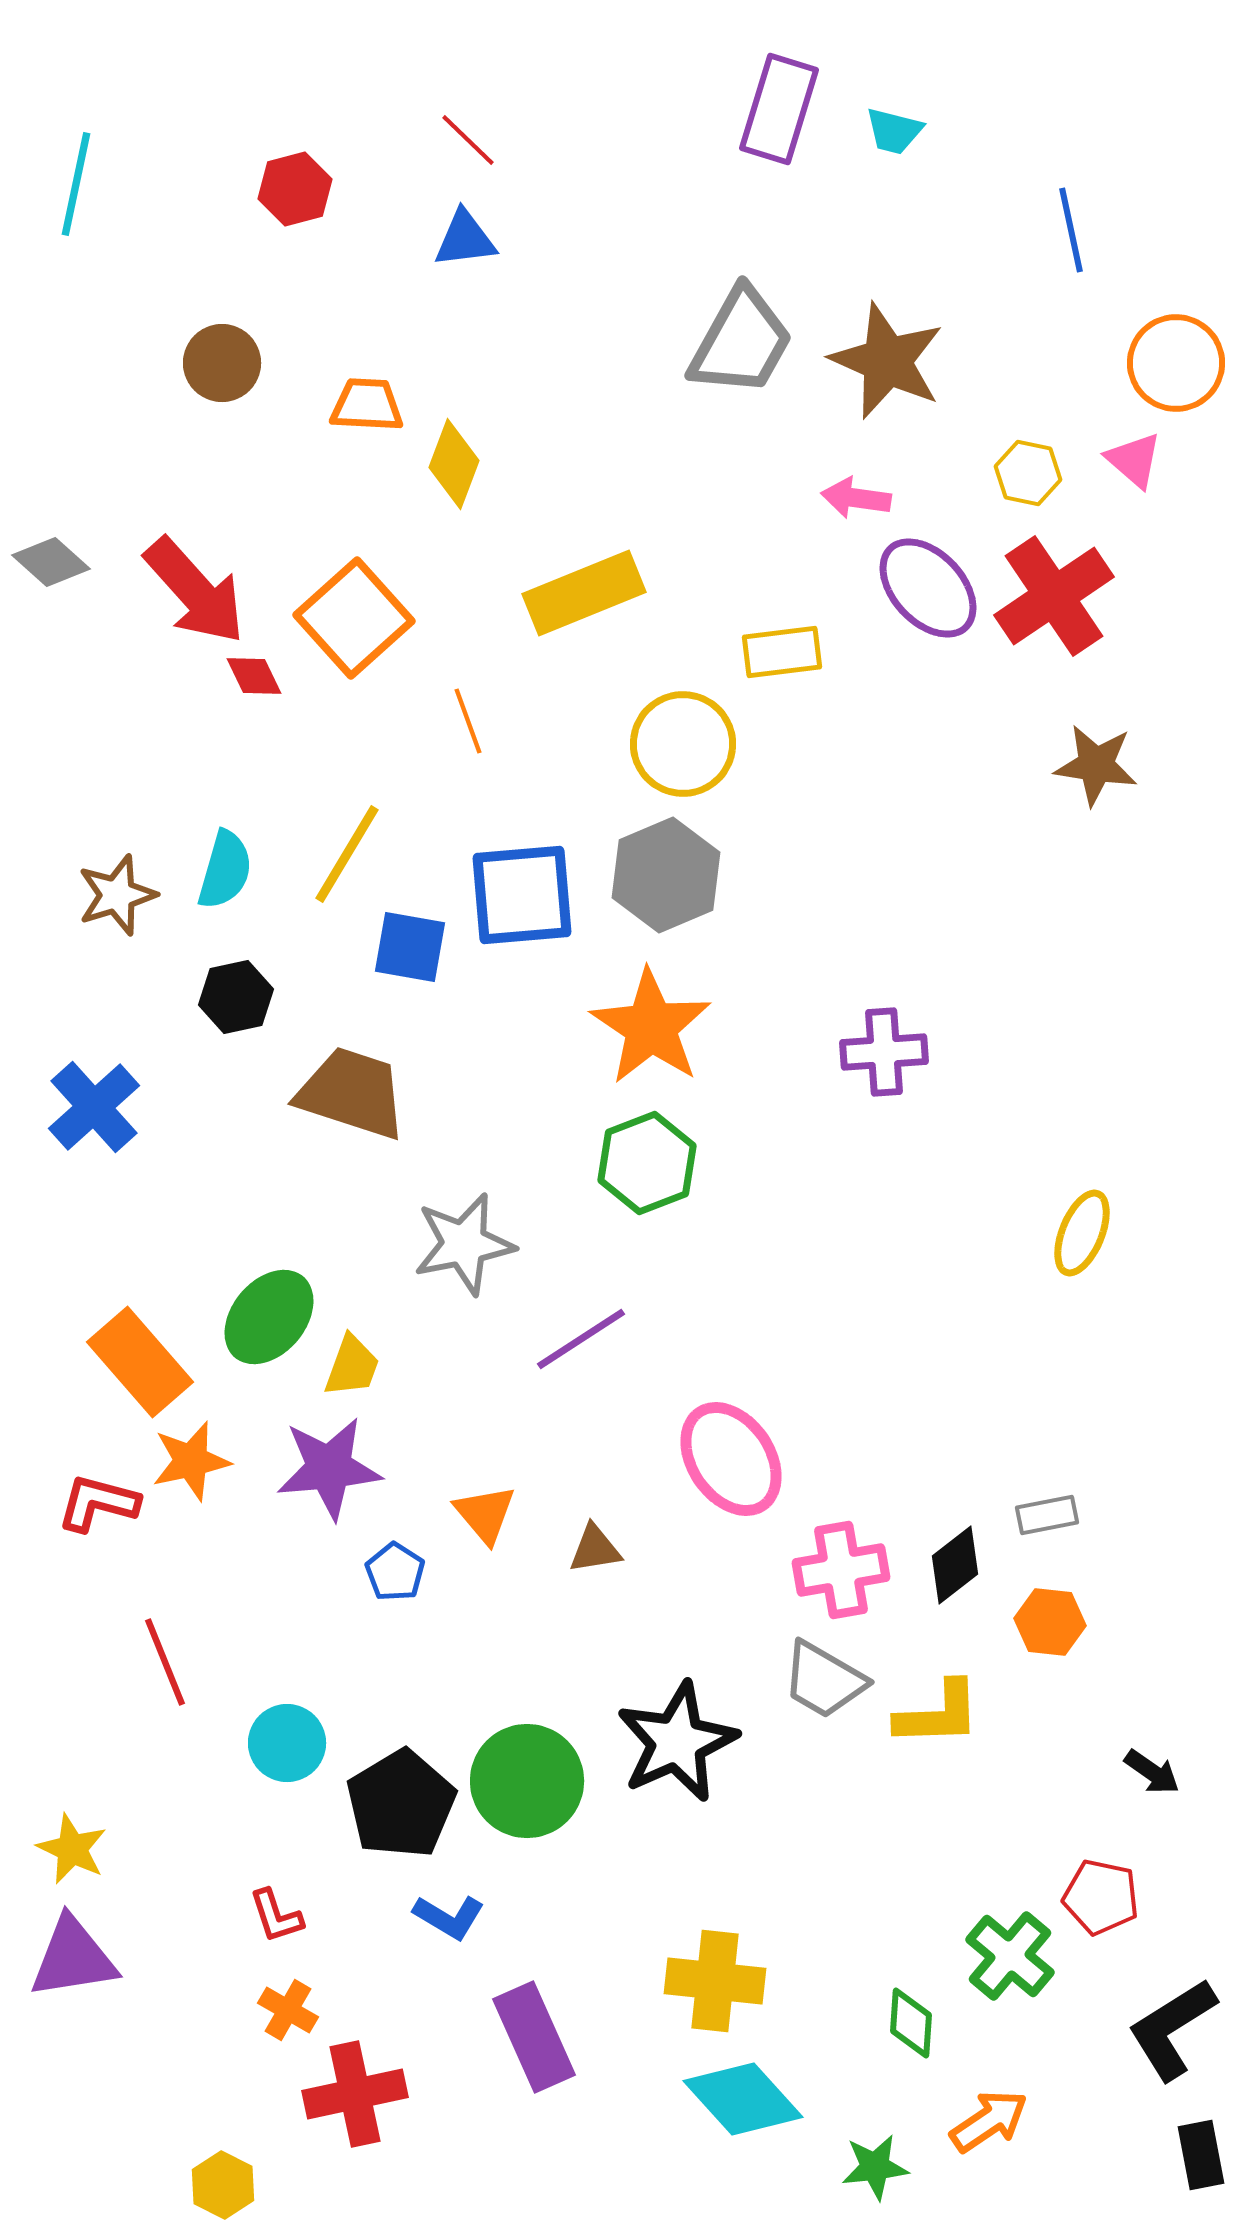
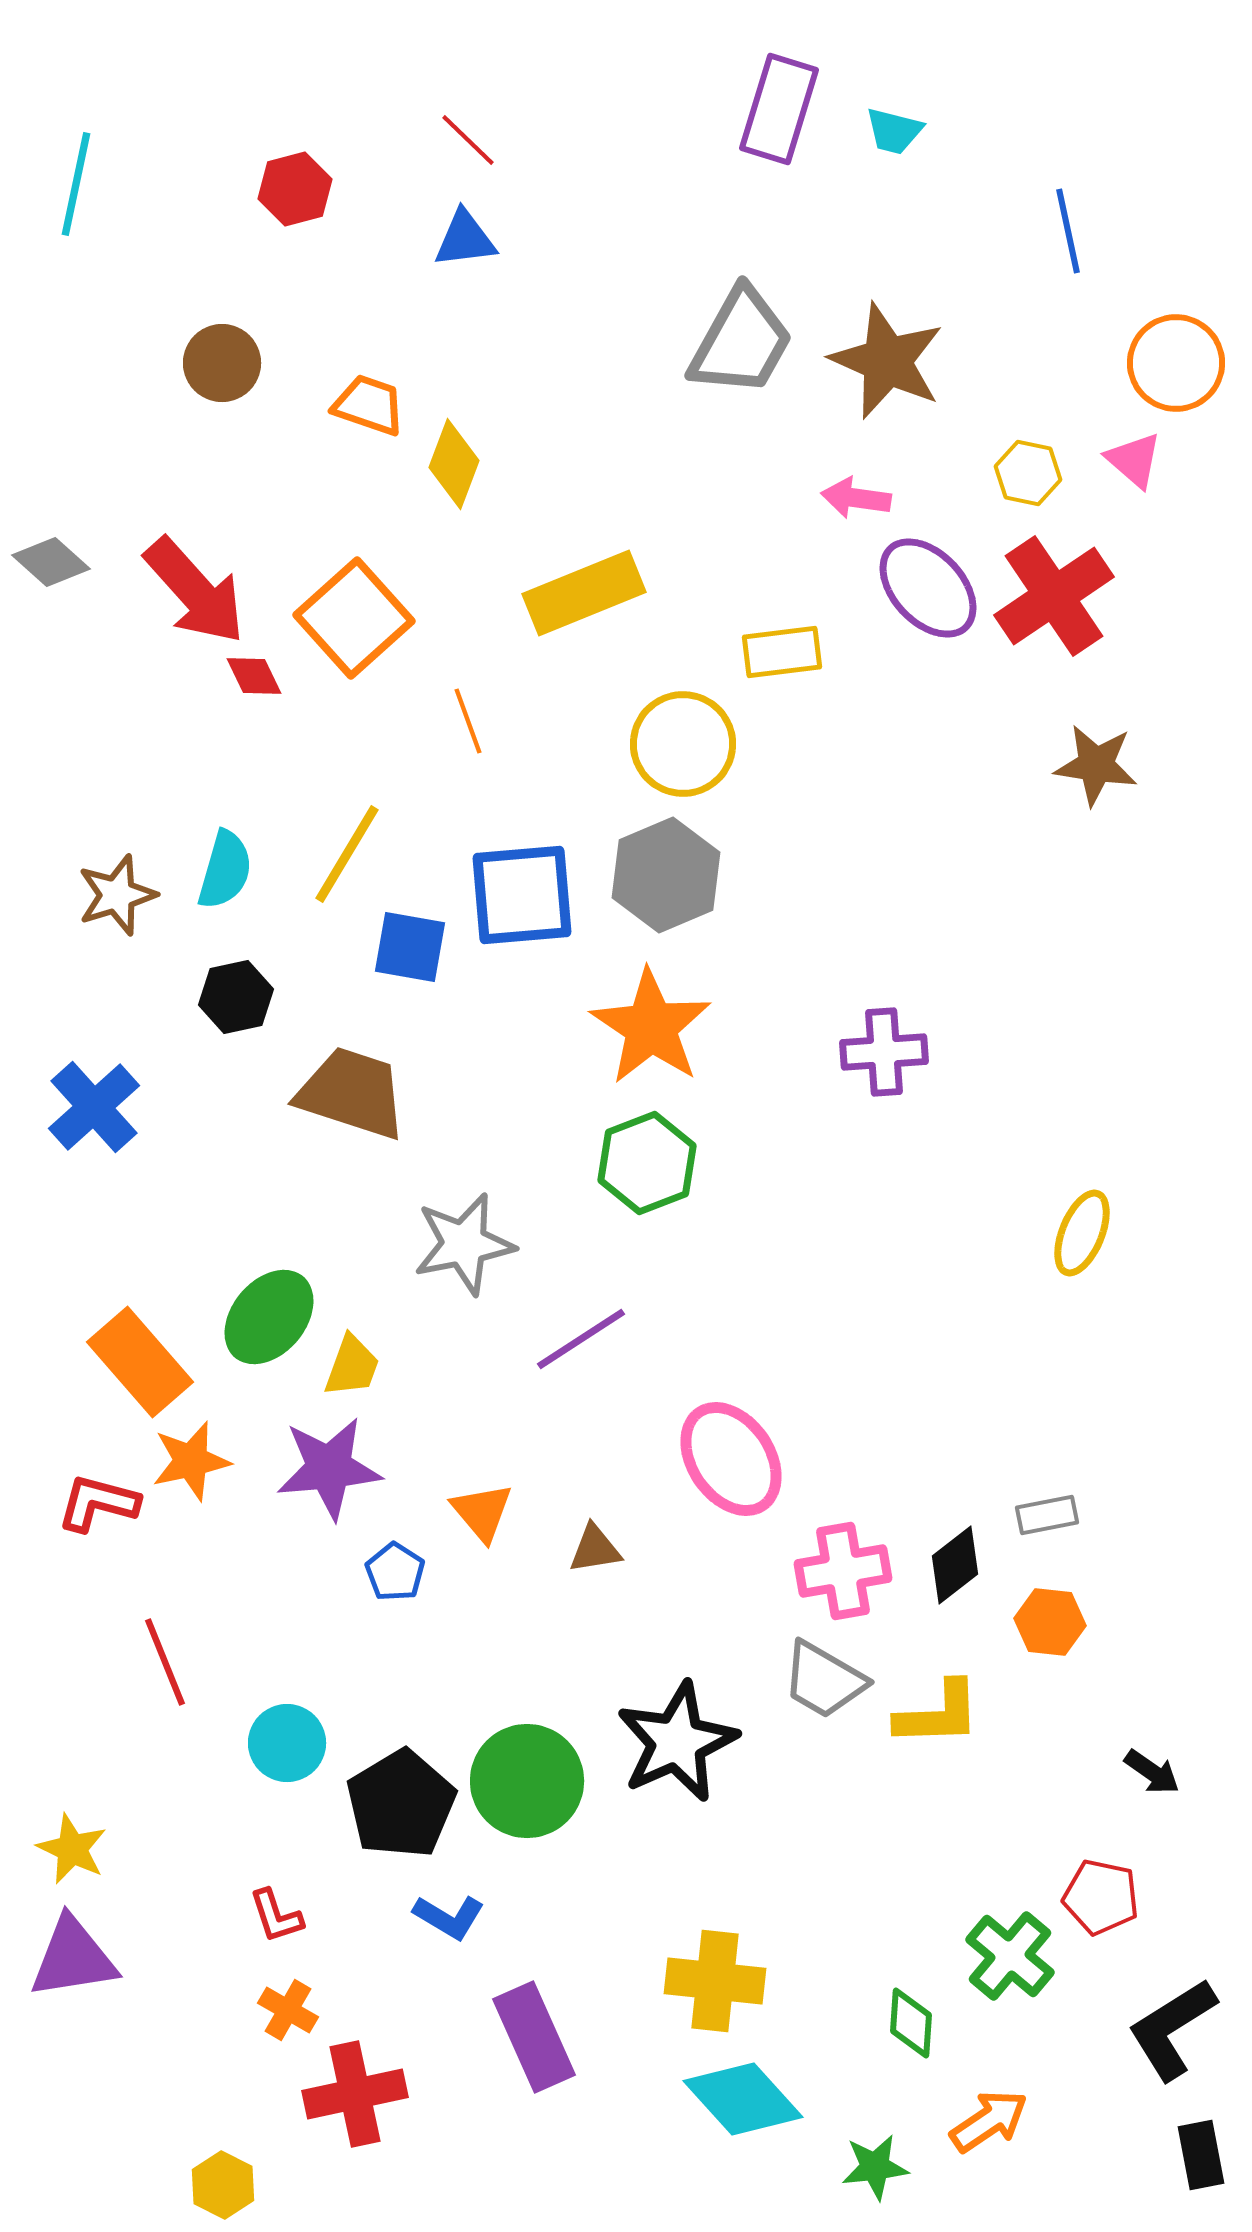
blue line at (1071, 230): moved 3 px left, 1 px down
orange trapezoid at (367, 405): moved 2 px right; rotated 16 degrees clockwise
orange triangle at (485, 1514): moved 3 px left, 2 px up
pink cross at (841, 1570): moved 2 px right, 1 px down
